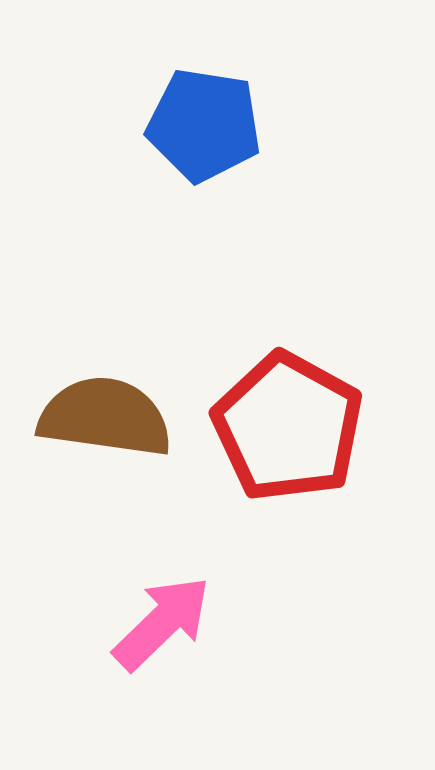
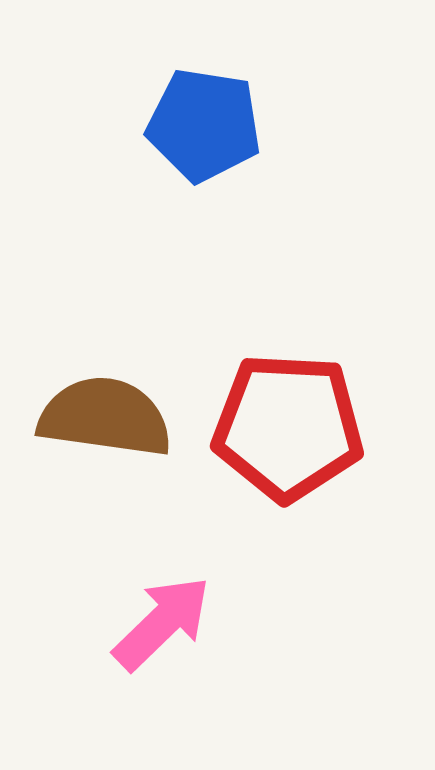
red pentagon: rotated 26 degrees counterclockwise
